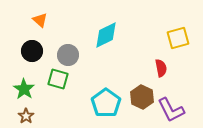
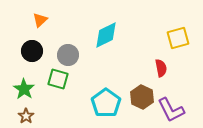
orange triangle: rotated 35 degrees clockwise
